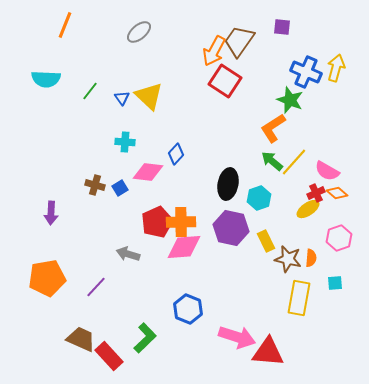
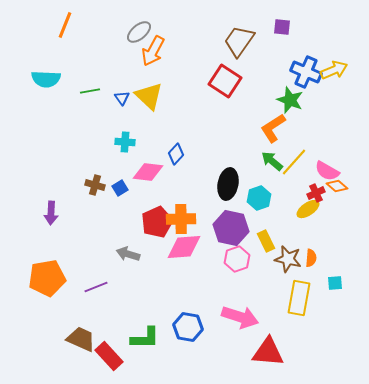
orange arrow at (214, 51): moved 61 px left
yellow arrow at (336, 68): moved 2 px left, 2 px down; rotated 52 degrees clockwise
green line at (90, 91): rotated 42 degrees clockwise
orange diamond at (337, 193): moved 7 px up
orange cross at (181, 222): moved 3 px up
pink hexagon at (339, 238): moved 102 px left, 21 px down
purple line at (96, 287): rotated 25 degrees clockwise
blue hexagon at (188, 309): moved 18 px down; rotated 12 degrees counterclockwise
pink arrow at (237, 337): moved 3 px right, 20 px up
green L-shape at (145, 338): rotated 44 degrees clockwise
